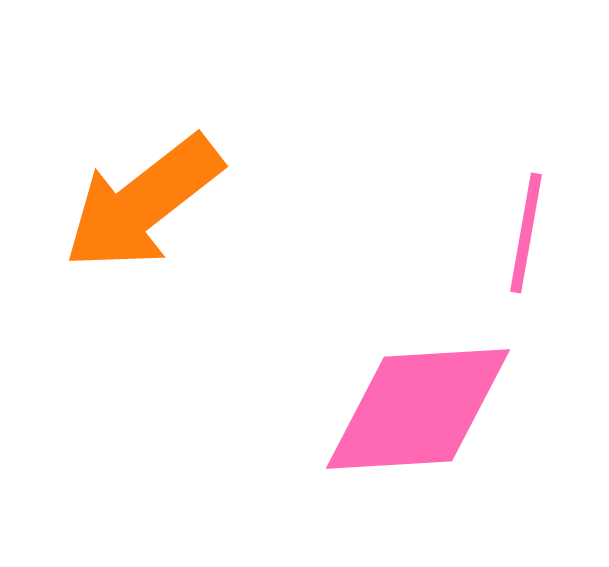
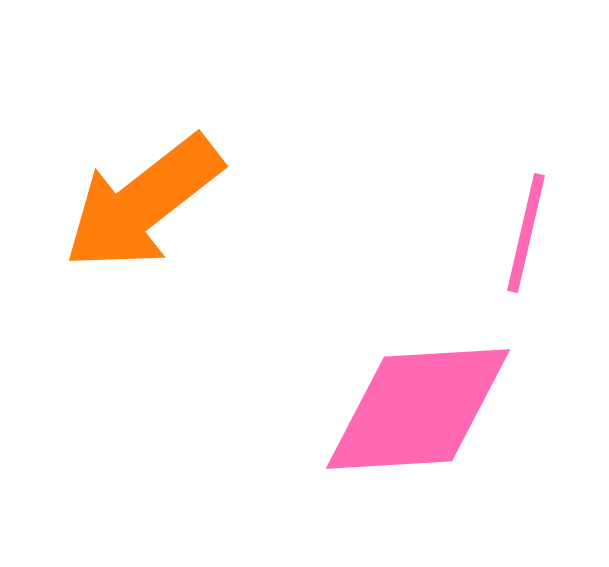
pink line: rotated 3 degrees clockwise
